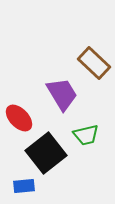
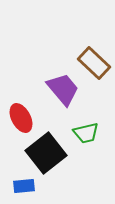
purple trapezoid: moved 1 px right, 5 px up; rotated 9 degrees counterclockwise
red ellipse: moved 2 px right; rotated 16 degrees clockwise
green trapezoid: moved 2 px up
